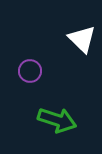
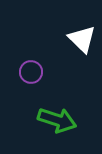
purple circle: moved 1 px right, 1 px down
